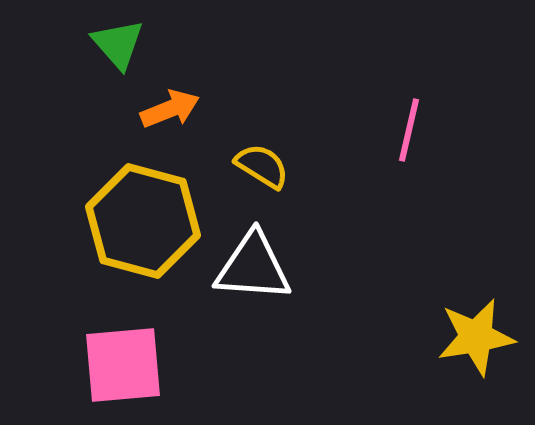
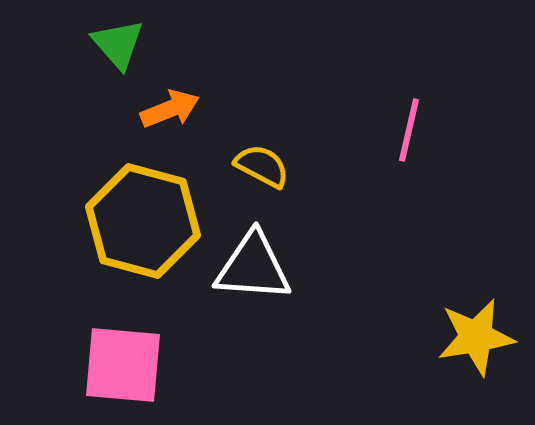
yellow semicircle: rotated 4 degrees counterclockwise
pink square: rotated 10 degrees clockwise
